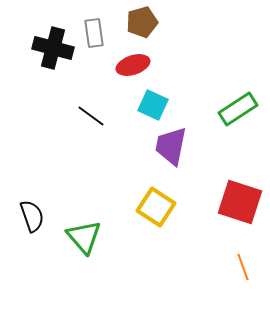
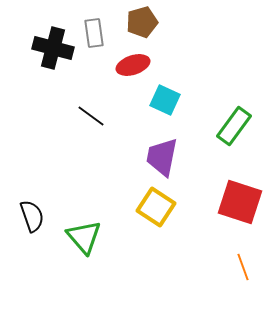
cyan square: moved 12 px right, 5 px up
green rectangle: moved 4 px left, 17 px down; rotated 21 degrees counterclockwise
purple trapezoid: moved 9 px left, 11 px down
